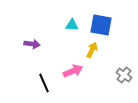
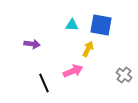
yellow arrow: moved 4 px left, 1 px up
